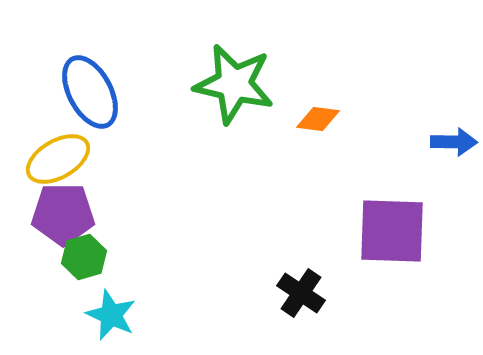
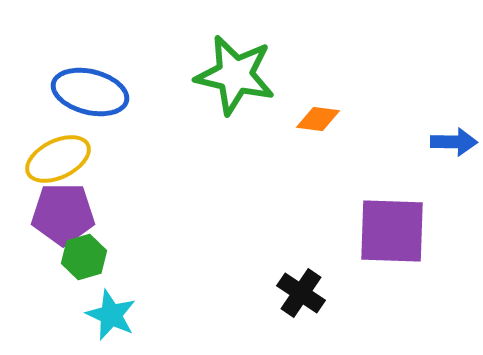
green star: moved 1 px right, 9 px up
blue ellipse: rotated 48 degrees counterclockwise
yellow ellipse: rotated 4 degrees clockwise
